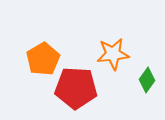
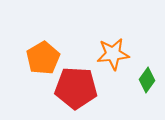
orange pentagon: moved 1 px up
